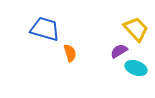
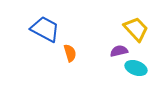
blue trapezoid: rotated 12 degrees clockwise
purple semicircle: rotated 18 degrees clockwise
